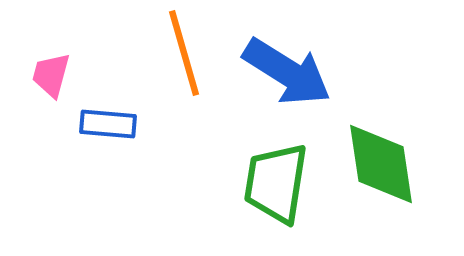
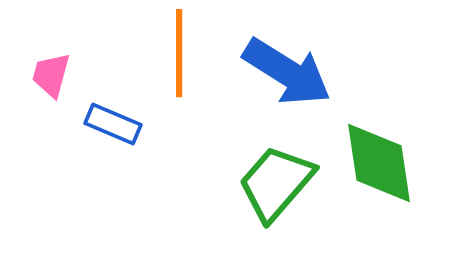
orange line: moved 5 px left; rotated 16 degrees clockwise
blue rectangle: moved 5 px right; rotated 18 degrees clockwise
green diamond: moved 2 px left, 1 px up
green trapezoid: rotated 32 degrees clockwise
